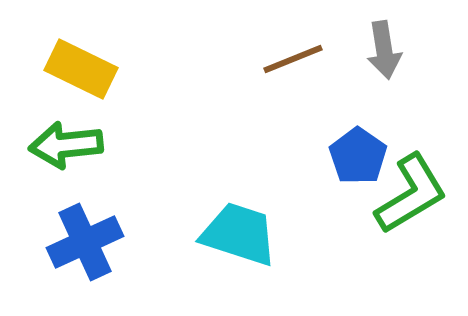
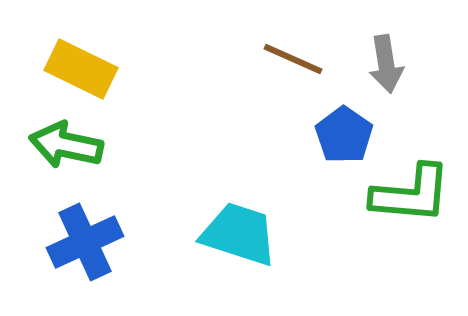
gray arrow: moved 2 px right, 14 px down
brown line: rotated 46 degrees clockwise
green arrow: rotated 18 degrees clockwise
blue pentagon: moved 14 px left, 21 px up
green L-shape: rotated 36 degrees clockwise
